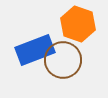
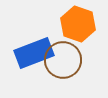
blue rectangle: moved 1 px left, 3 px down
